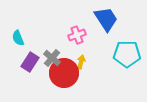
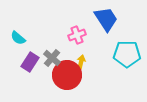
cyan semicircle: rotated 28 degrees counterclockwise
red circle: moved 3 px right, 2 px down
